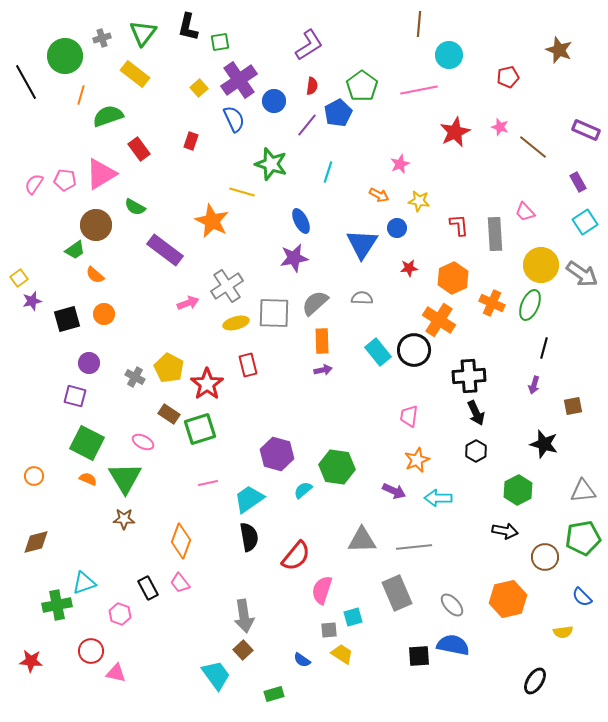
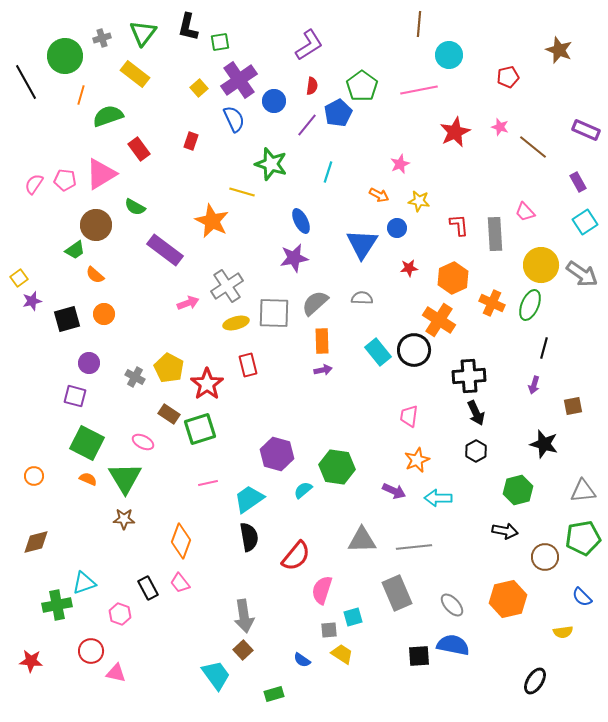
green hexagon at (518, 490): rotated 12 degrees clockwise
